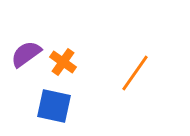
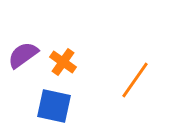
purple semicircle: moved 3 px left, 1 px down
orange line: moved 7 px down
